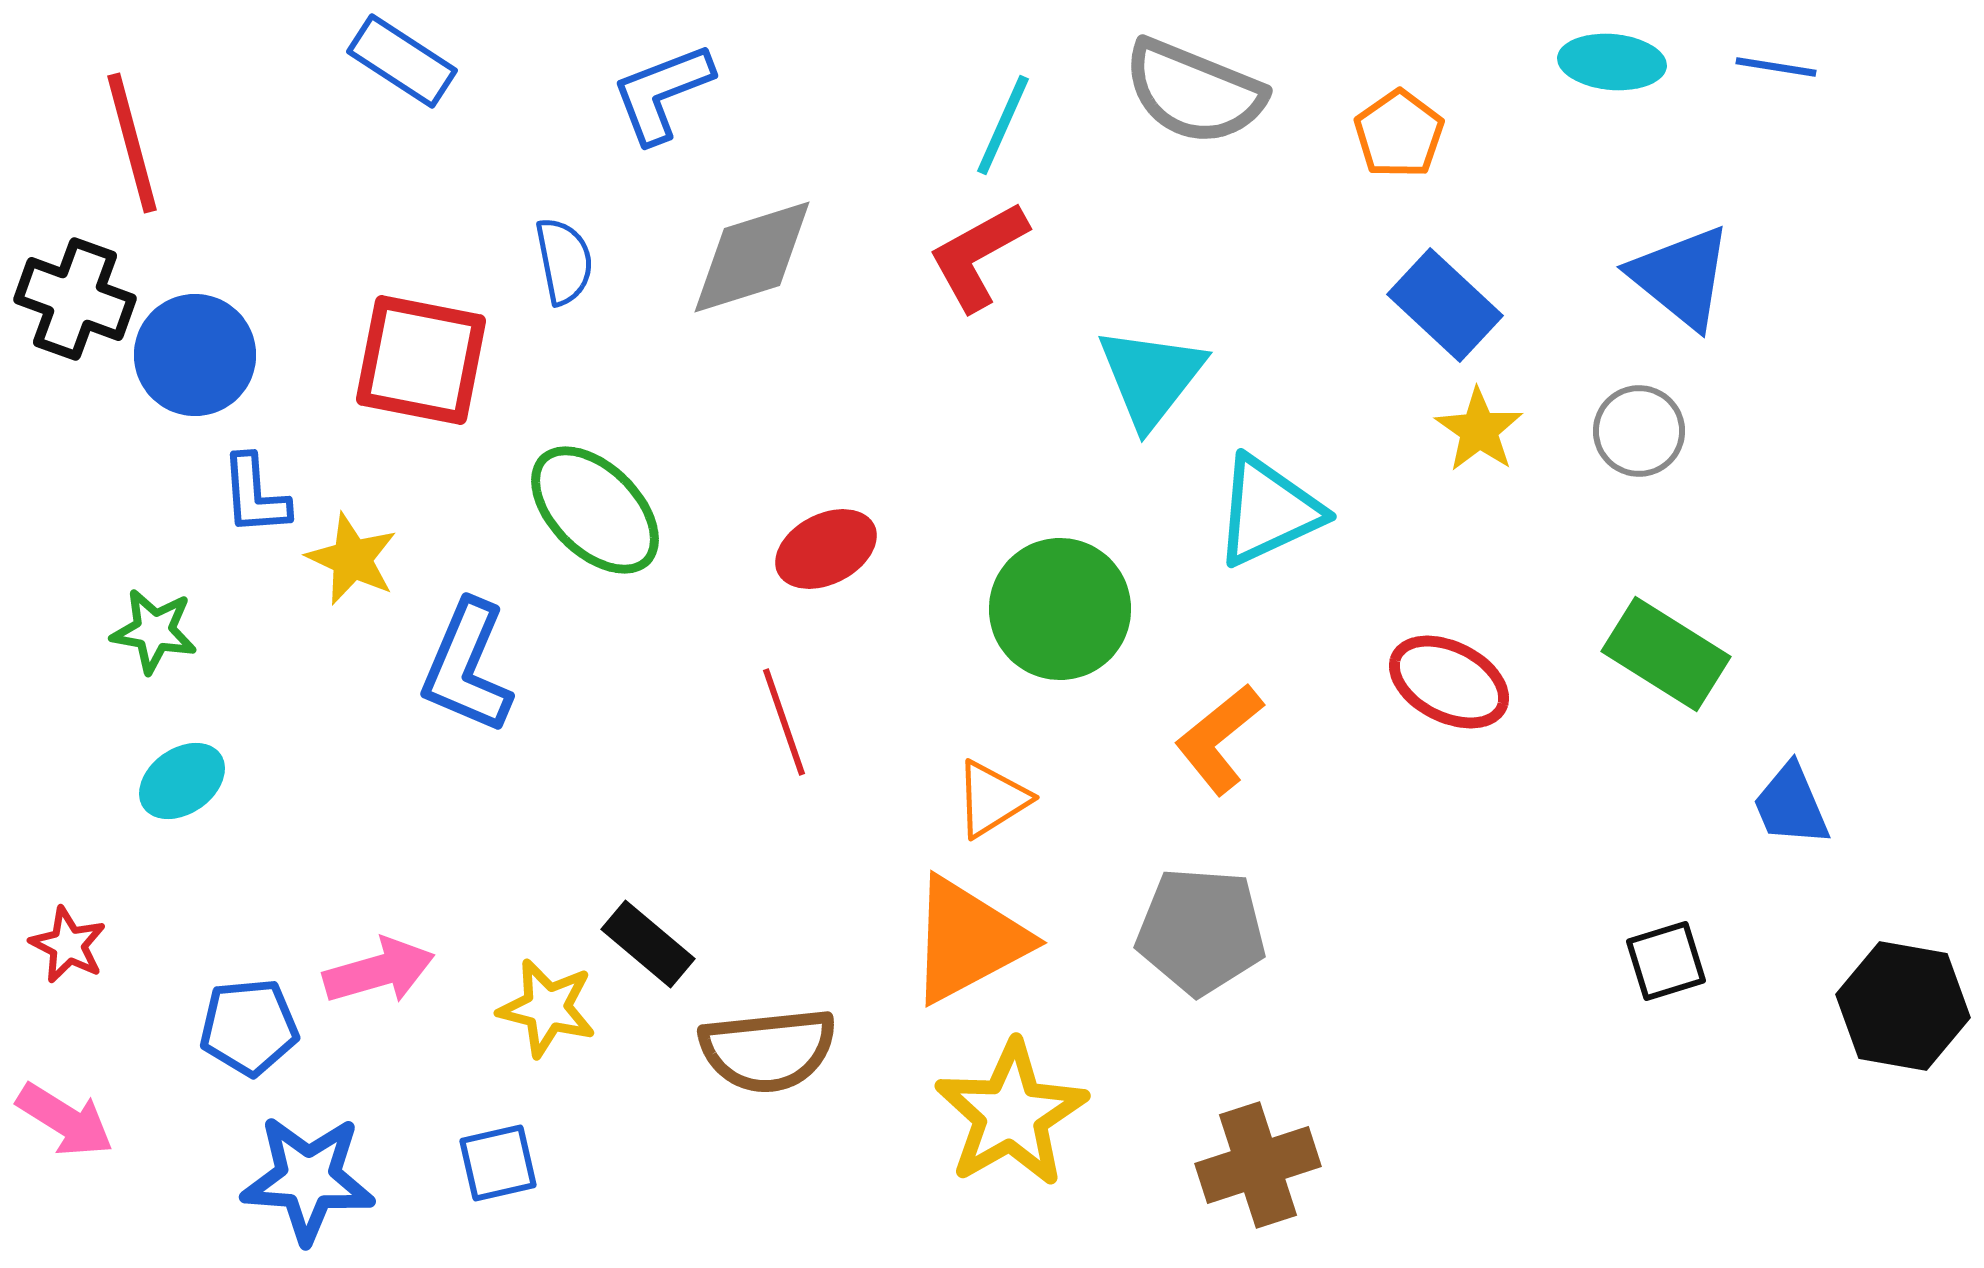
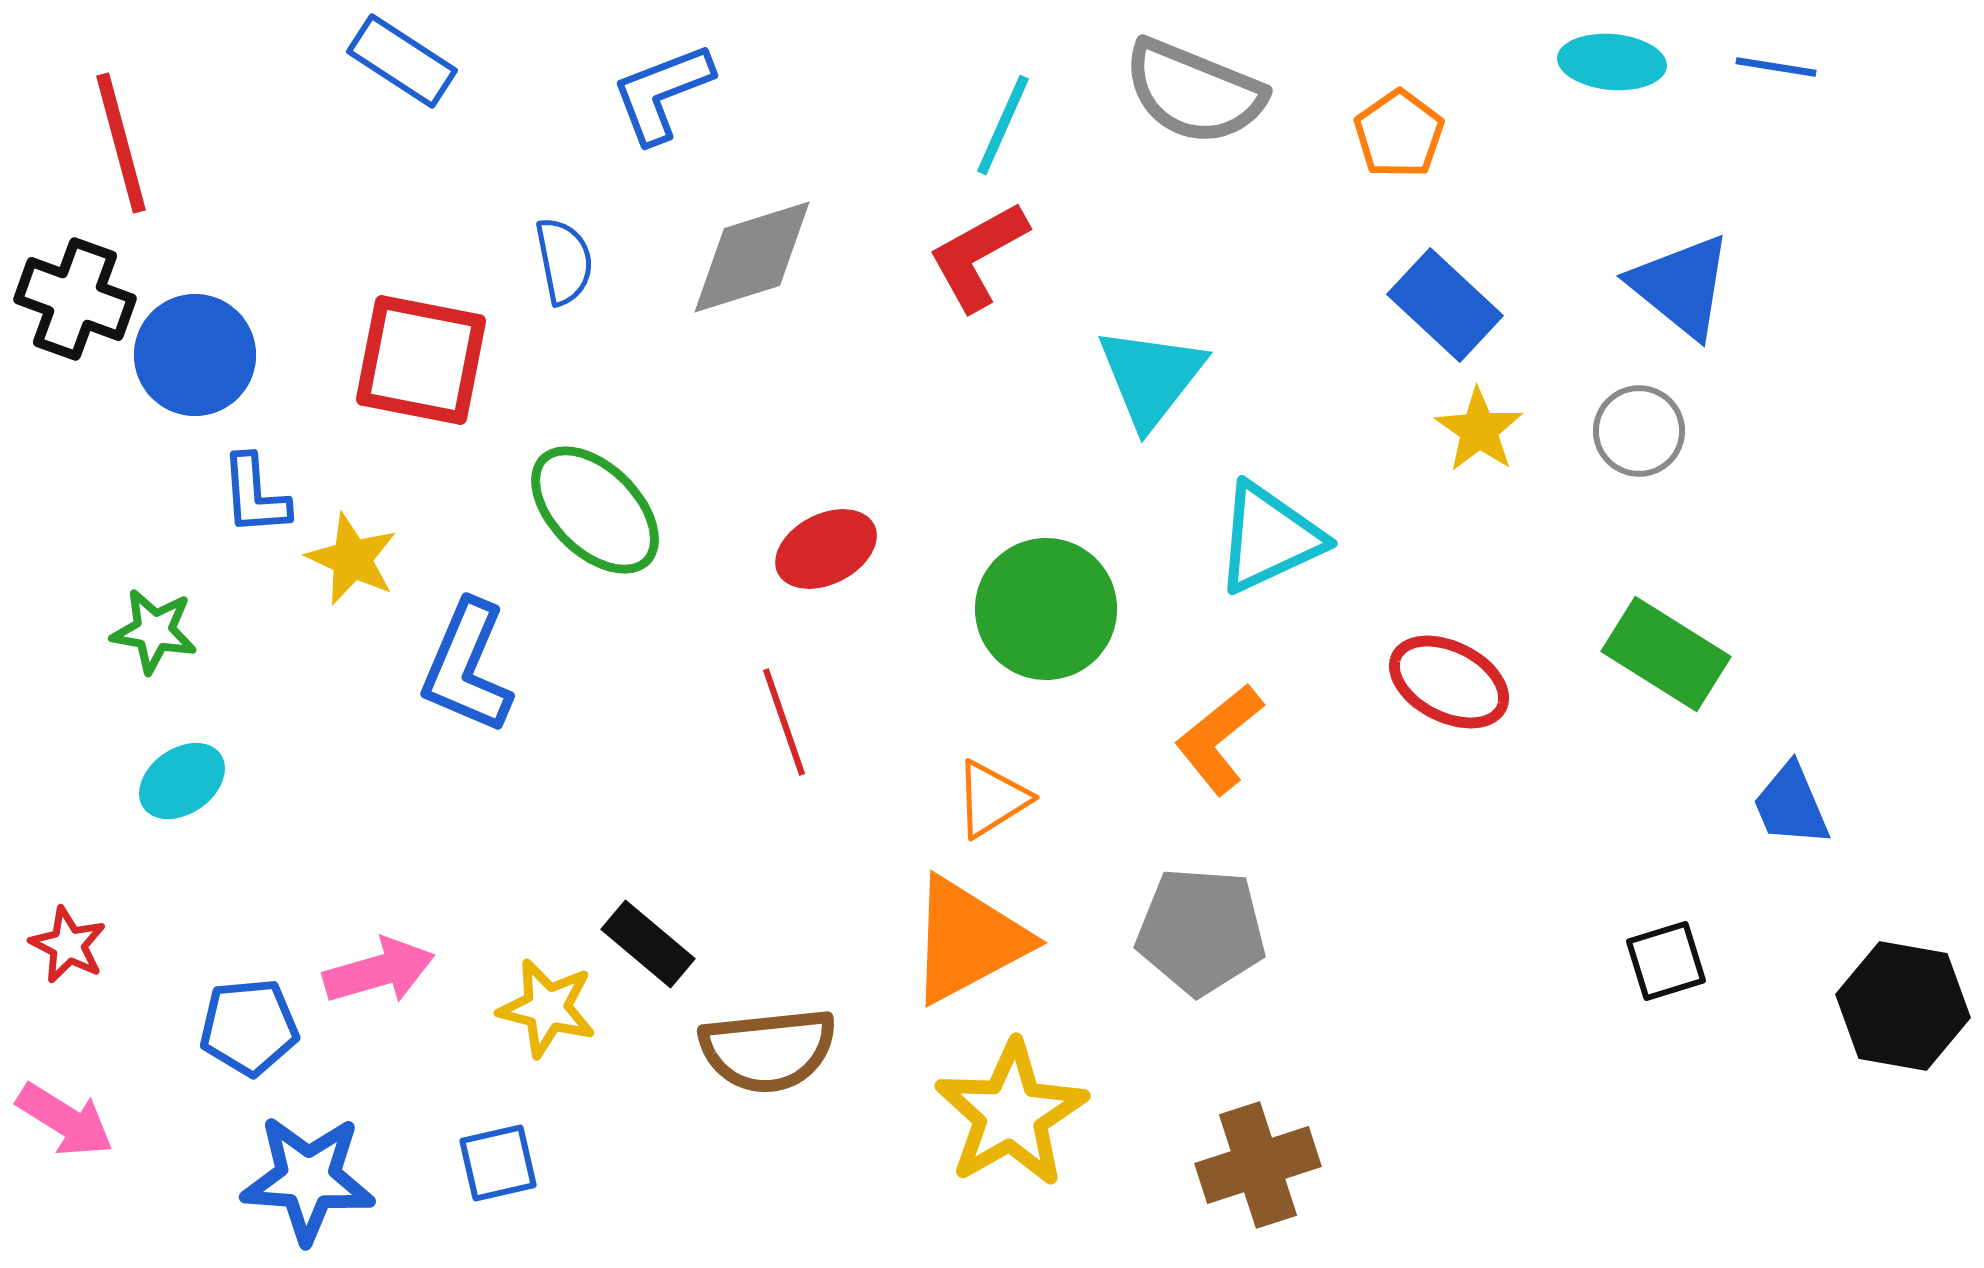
red line at (132, 143): moved 11 px left
blue triangle at (1681, 277): moved 9 px down
cyan triangle at (1268, 511): moved 1 px right, 27 px down
green circle at (1060, 609): moved 14 px left
